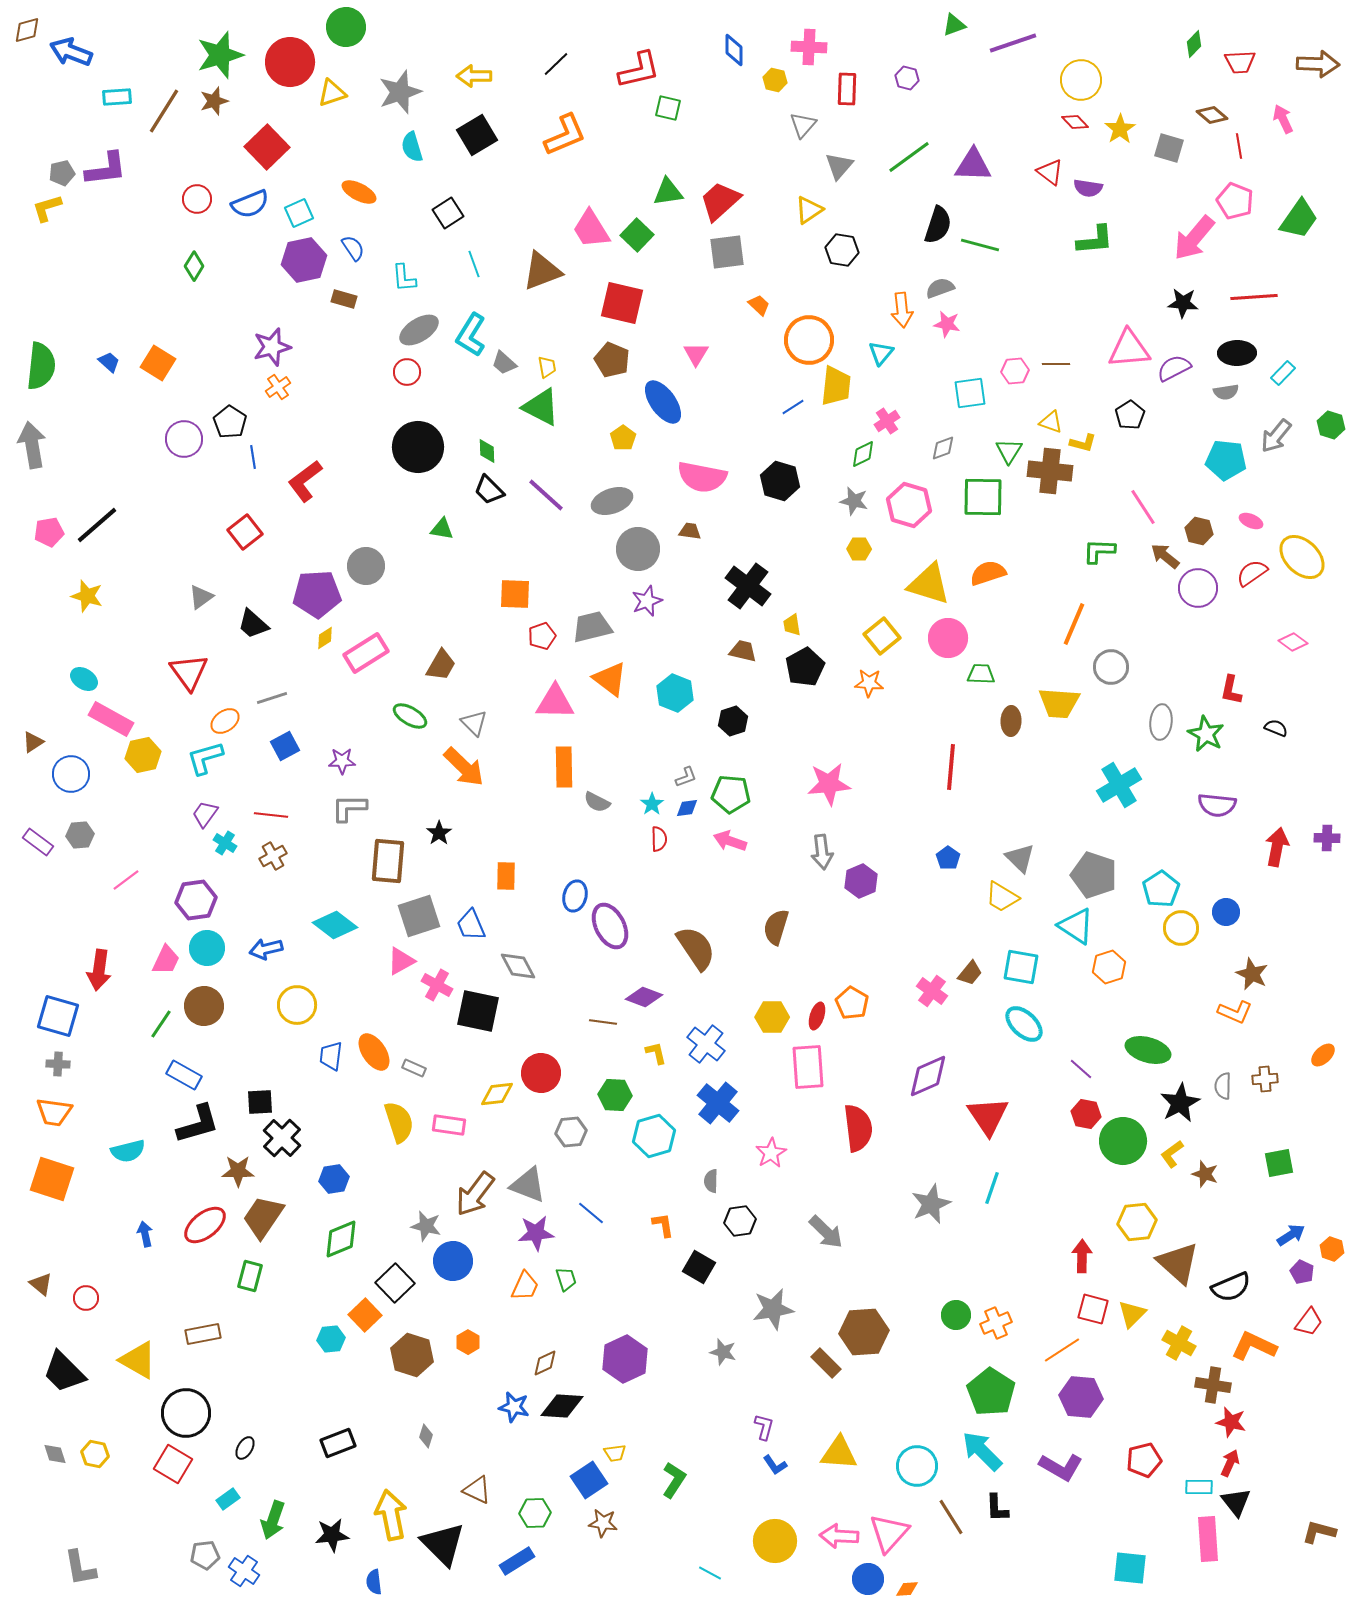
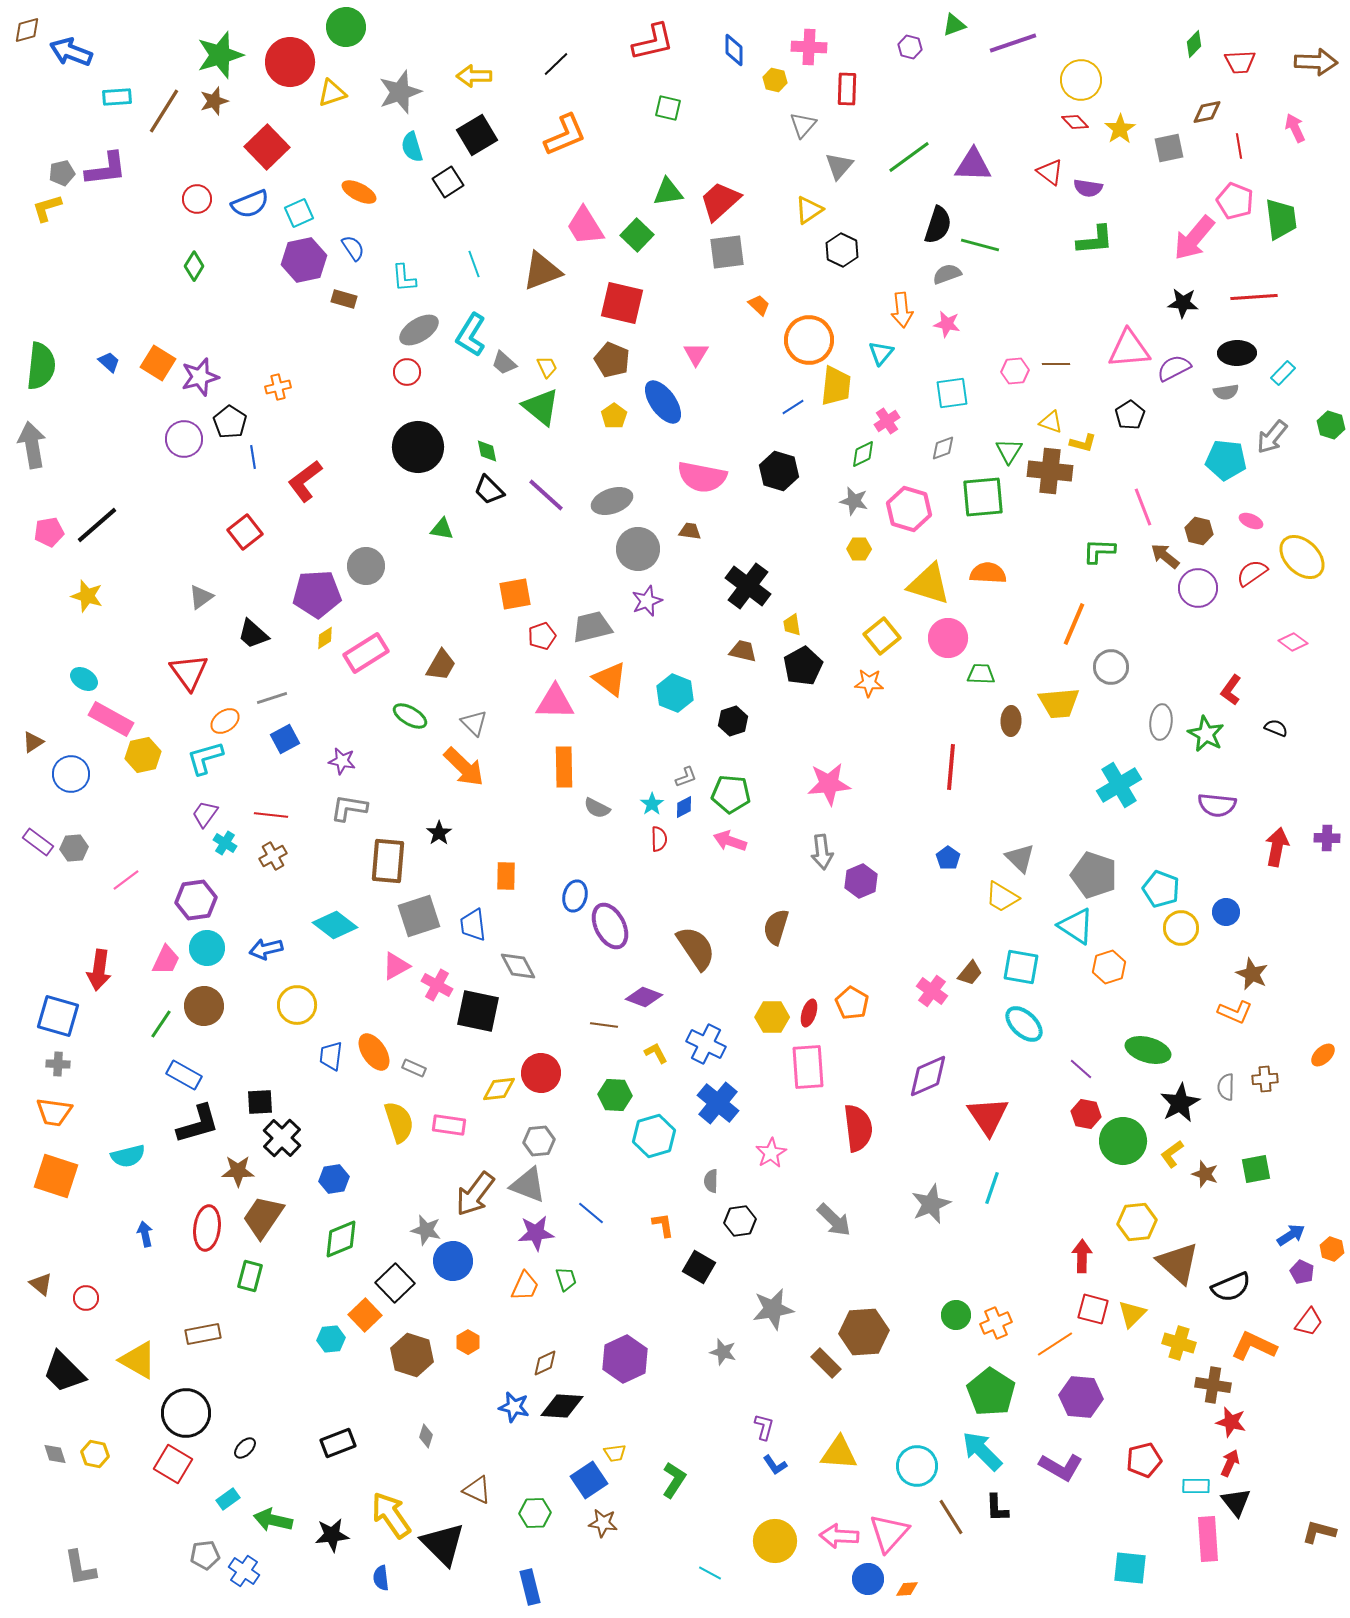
brown arrow at (1318, 64): moved 2 px left, 2 px up
red L-shape at (639, 70): moved 14 px right, 28 px up
purple hexagon at (907, 78): moved 3 px right, 31 px up
brown diamond at (1212, 115): moved 5 px left, 3 px up; rotated 52 degrees counterclockwise
pink arrow at (1283, 119): moved 12 px right, 9 px down
gray square at (1169, 148): rotated 28 degrees counterclockwise
black square at (448, 213): moved 31 px up
green trapezoid at (1299, 219): moved 18 px left; rotated 42 degrees counterclockwise
pink trapezoid at (591, 229): moved 6 px left, 3 px up
black hexagon at (842, 250): rotated 16 degrees clockwise
gray semicircle at (940, 288): moved 7 px right, 14 px up
purple star at (272, 347): moved 72 px left, 30 px down
yellow trapezoid at (547, 367): rotated 15 degrees counterclockwise
orange cross at (278, 387): rotated 20 degrees clockwise
cyan square at (970, 393): moved 18 px left
green triangle at (541, 407): rotated 12 degrees clockwise
gray arrow at (1276, 436): moved 4 px left, 1 px down
yellow pentagon at (623, 438): moved 9 px left, 22 px up
green diamond at (487, 451): rotated 10 degrees counterclockwise
black hexagon at (780, 481): moved 1 px left, 10 px up
green square at (983, 497): rotated 6 degrees counterclockwise
pink hexagon at (909, 505): moved 4 px down
pink line at (1143, 507): rotated 12 degrees clockwise
orange semicircle at (988, 573): rotated 21 degrees clockwise
orange square at (515, 594): rotated 12 degrees counterclockwise
black trapezoid at (253, 624): moved 10 px down
black pentagon at (805, 667): moved 2 px left, 1 px up
red L-shape at (1231, 690): rotated 24 degrees clockwise
yellow trapezoid at (1059, 703): rotated 9 degrees counterclockwise
blue square at (285, 746): moved 7 px up
purple star at (342, 761): rotated 12 degrees clockwise
gray semicircle at (597, 802): moved 6 px down
gray L-shape at (349, 808): rotated 9 degrees clockwise
blue diamond at (687, 808): moved 3 px left, 1 px up; rotated 20 degrees counterclockwise
gray hexagon at (80, 835): moved 6 px left, 13 px down
cyan pentagon at (1161, 889): rotated 18 degrees counterclockwise
blue trapezoid at (471, 925): moved 2 px right; rotated 16 degrees clockwise
pink triangle at (401, 961): moved 5 px left, 5 px down
red ellipse at (817, 1016): moved 8 px left, 3 px up
brown line at (603, 1022): moved 1 px right, 3 px down
blue cross at (706, 1044): rotated 12 degrees counterclockwise
yellow L-shape at (656, 1053): rotated 15 degrees counterclockwise
gray semicircle at (1223, 1086): moved 3 px right, 1 px down
yellow diamond at (497, 1094): moved 2 px right, 5 px up
gray hexagon at (571, 1132): moved 32 px left, 9 px down
cyan semicircle at (128, 1151): moved 5 px down
green square at (1279, 1163): moved 23 px left, 6 px down
orange square at (52, 1179): moved 4 px right, 3 px up
red ellipse at (205, 1225): moved 2 px right, 3 px down; rotated 45 degrees counterclockwise
gray star at (426, 1226): moved 4 px down
gray arrow at (826, 1232): moved 8 px right, 12 px up
yellow cross at (1179, 1343): rotated 12 degrees counterclockwise
orange line at (1062, 1350): moved 7 px left, 6 px up
black ellipse at (245, 1448): rotated 15 degrees clockwise
cyan rectangle at (1199, 1487): moved 3 px left, 1 px up
yellow arrow at (391, 1515): rotated 24 degrees counterclockwise
green arrow at (273, 1520): rotated 84 degrees clockwise
blue rectangle at (517, 1561): moved 13 px right, 26 px down; rotated 72 degrees counterclockwise
blue semicircle at (374, 1582): moved 7 px right, 4 px up
